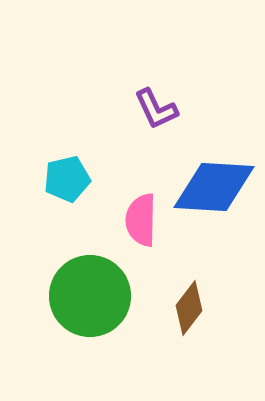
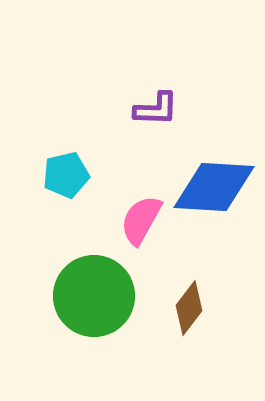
purple L-shape: rotated 63 degrees counterclockwise
cyan pentagon: moved 1 px left, 4 px up
pink semicircle: rotated 28 degrees clockwise
green circle: moved 4 px right
